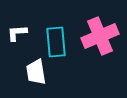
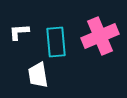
white L-shape: moved 2 px right, 1 px up
white trapezoid: moved 2 px right, 3 px down
